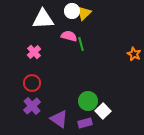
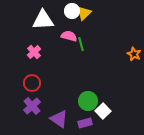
white triangle: moved 1 px down
